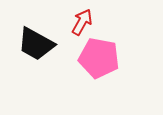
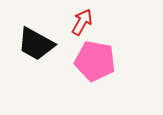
pink pentagon: moved 4 px left, 3 px down
